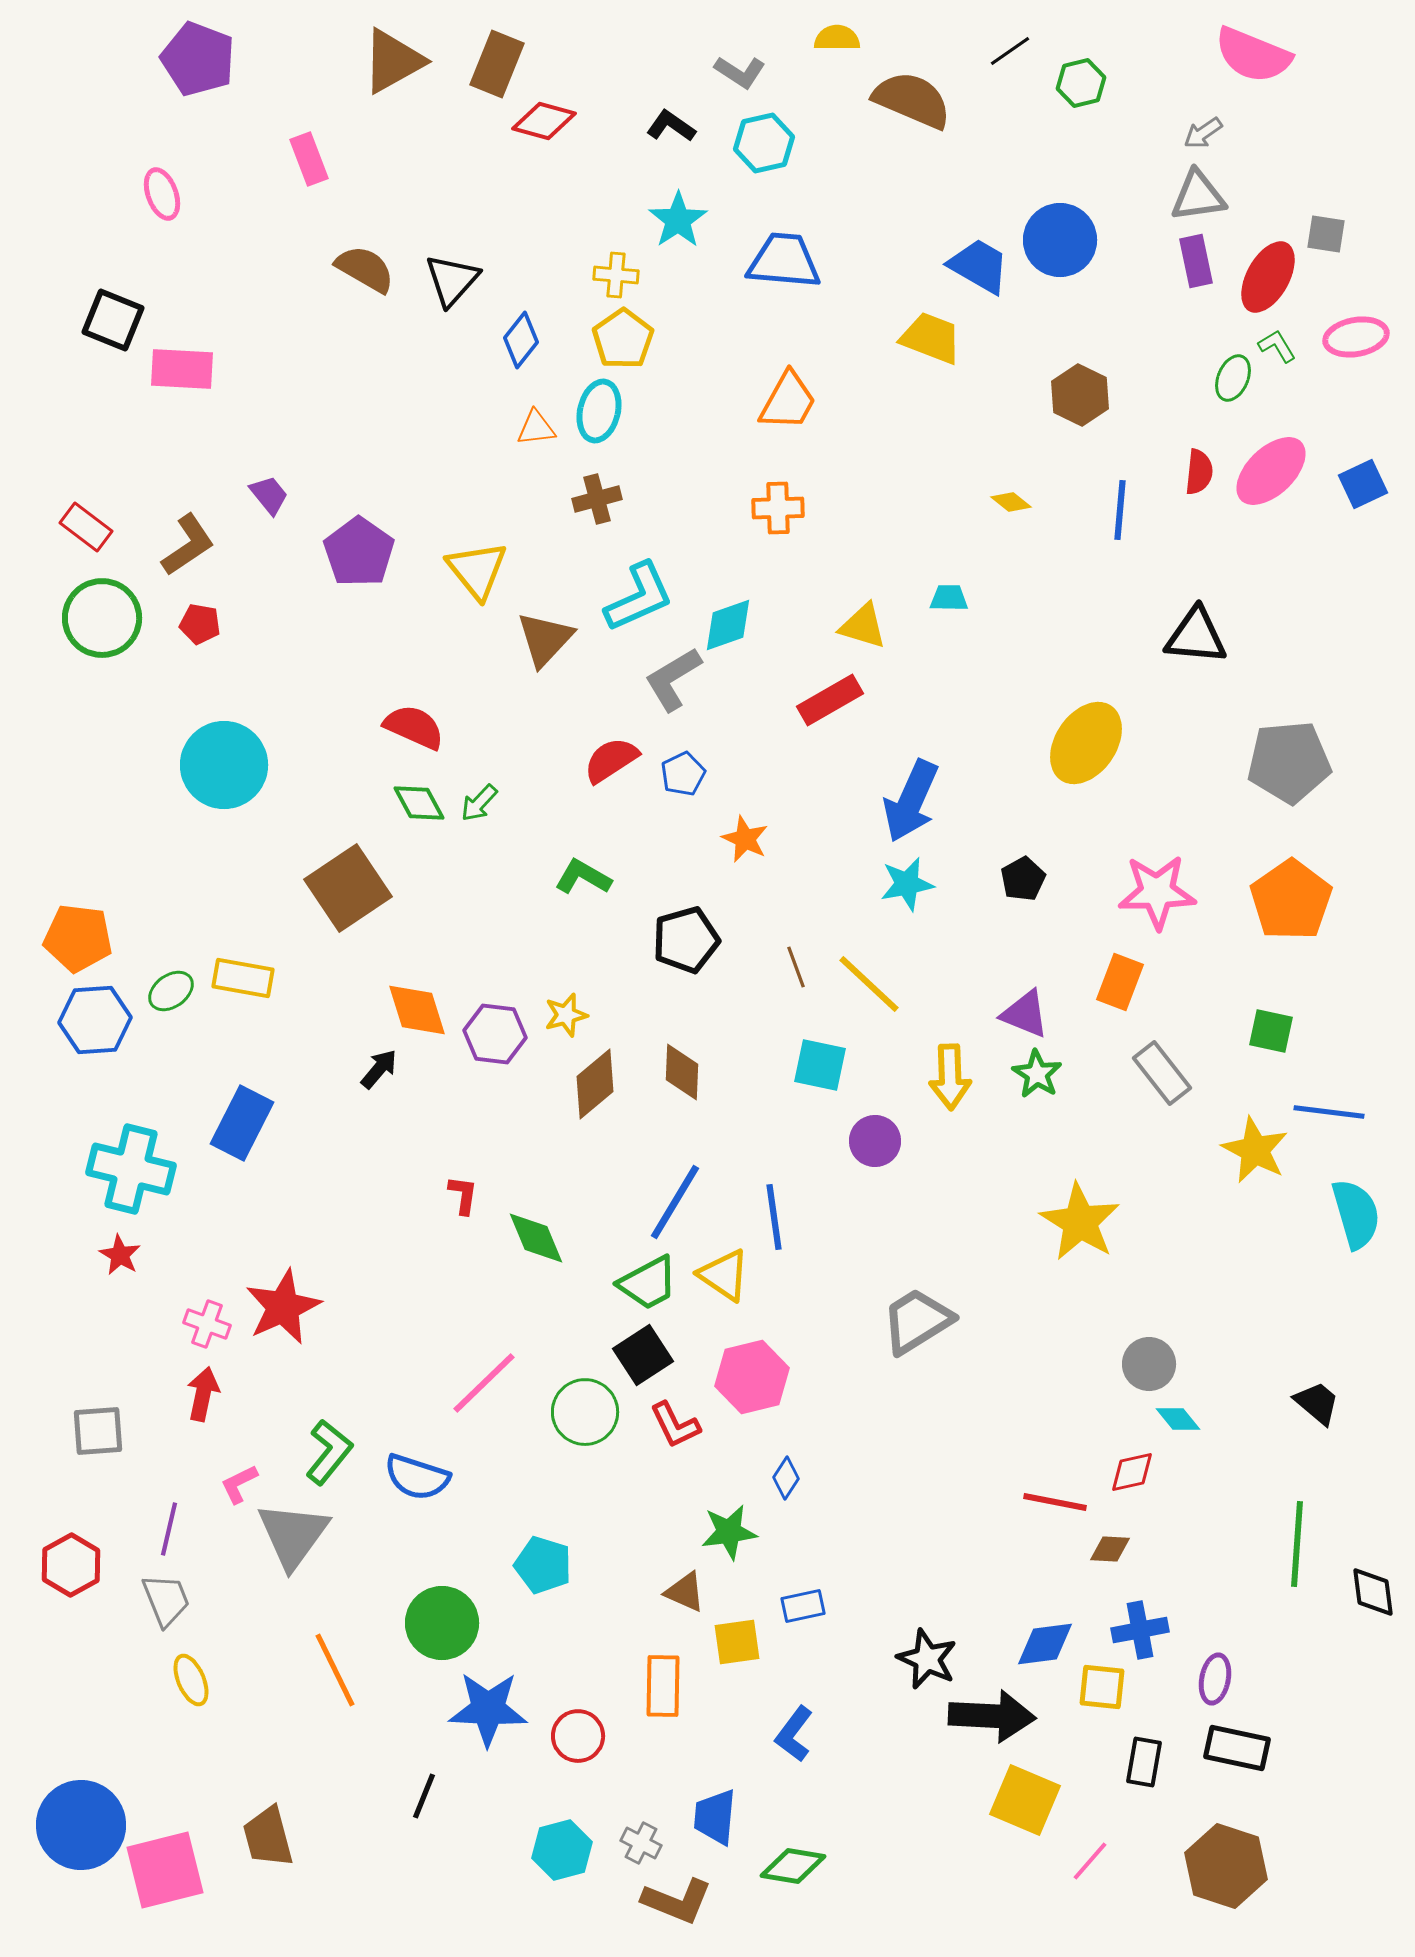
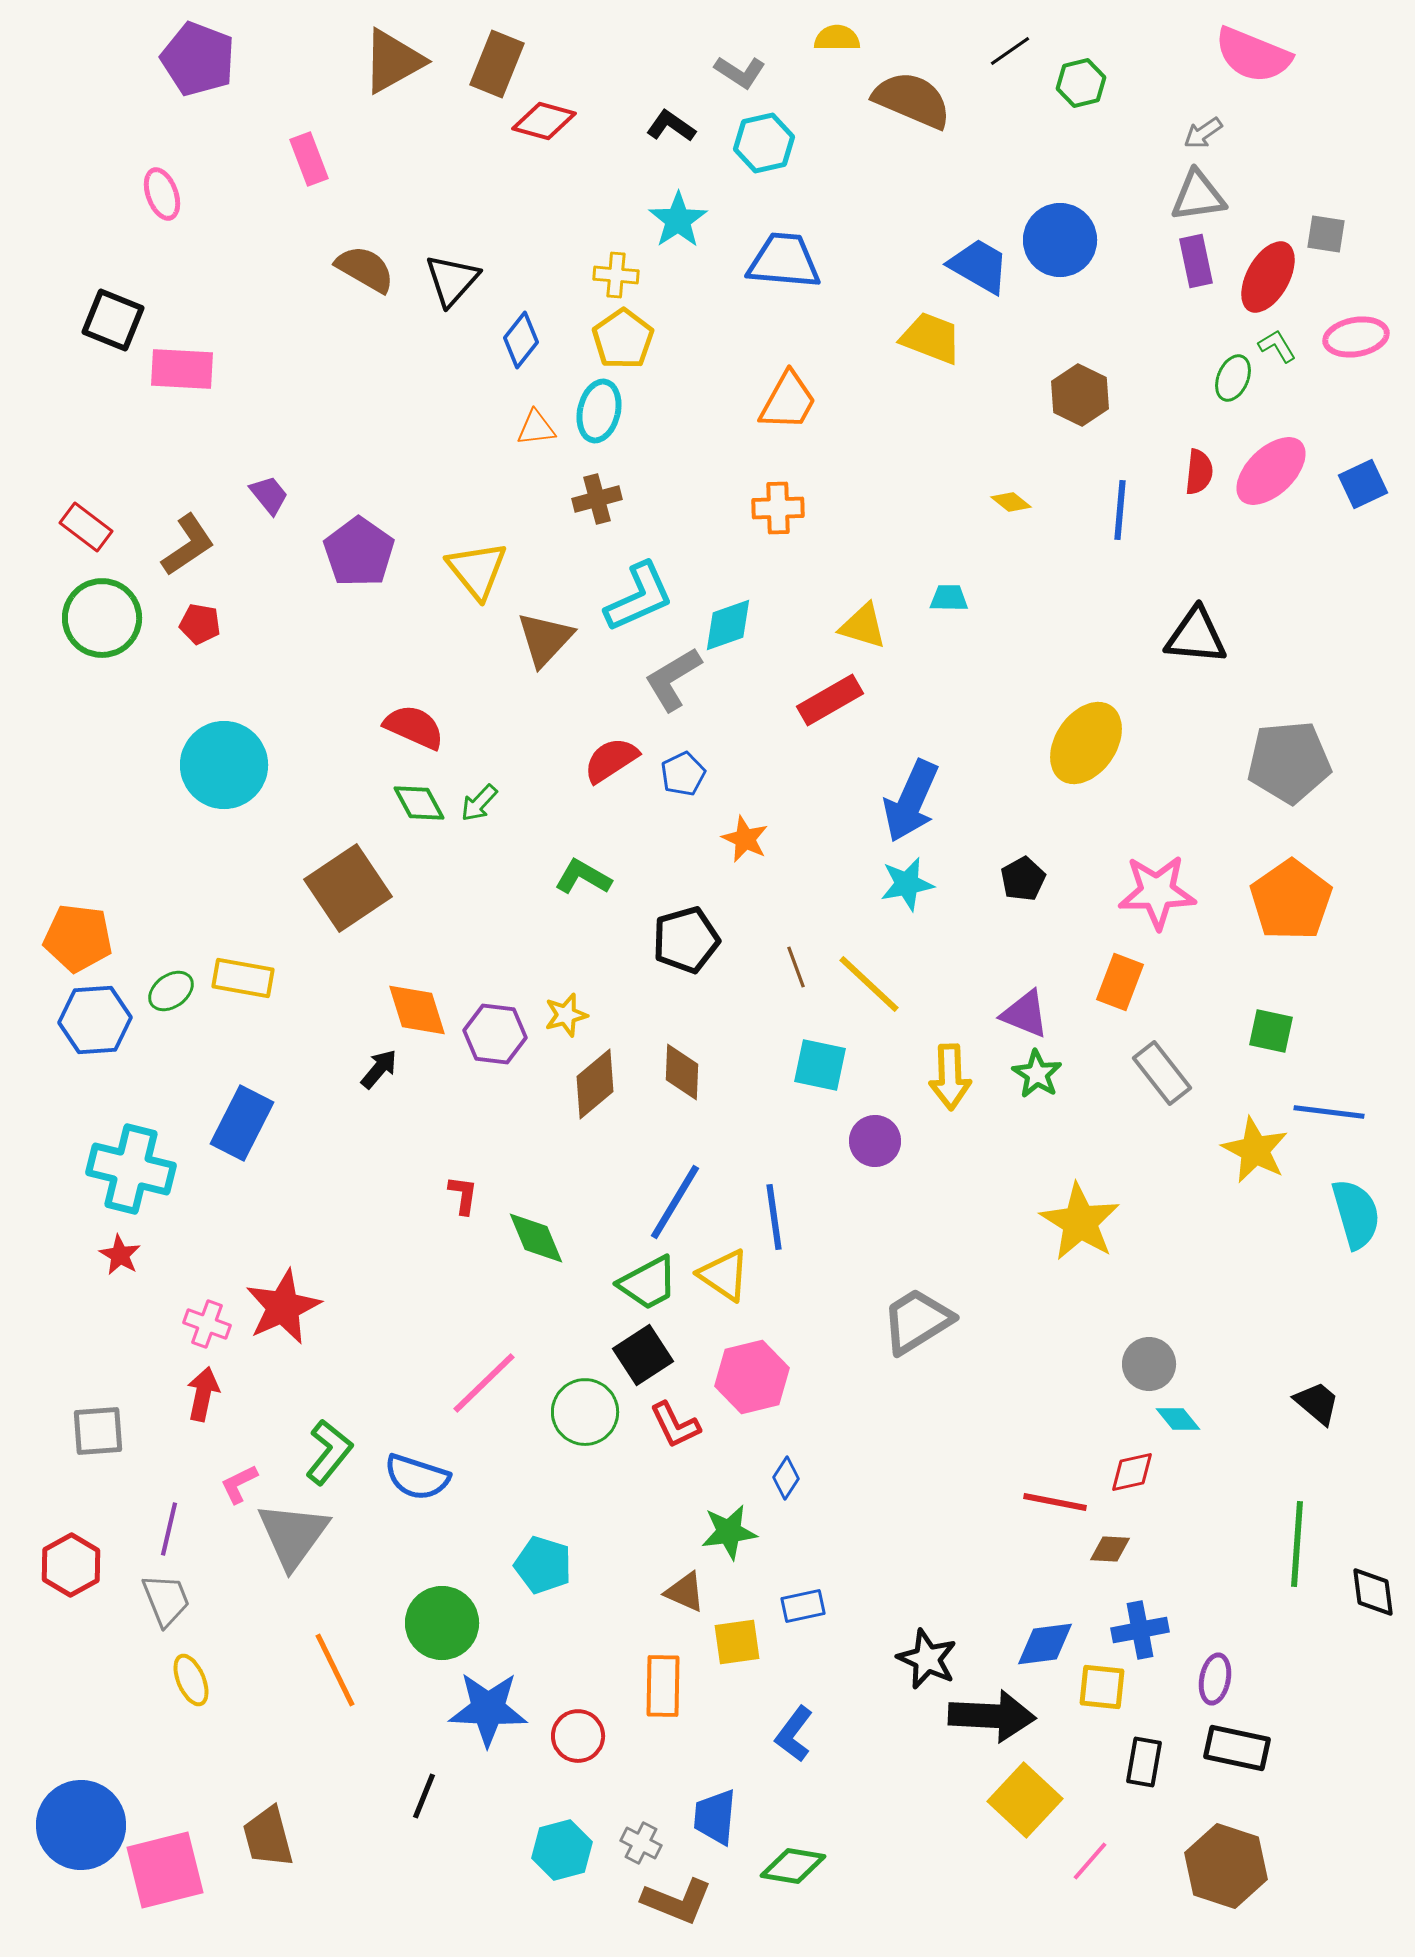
yellow square at (1025, 1800): rotated 20 degrees clockwise
